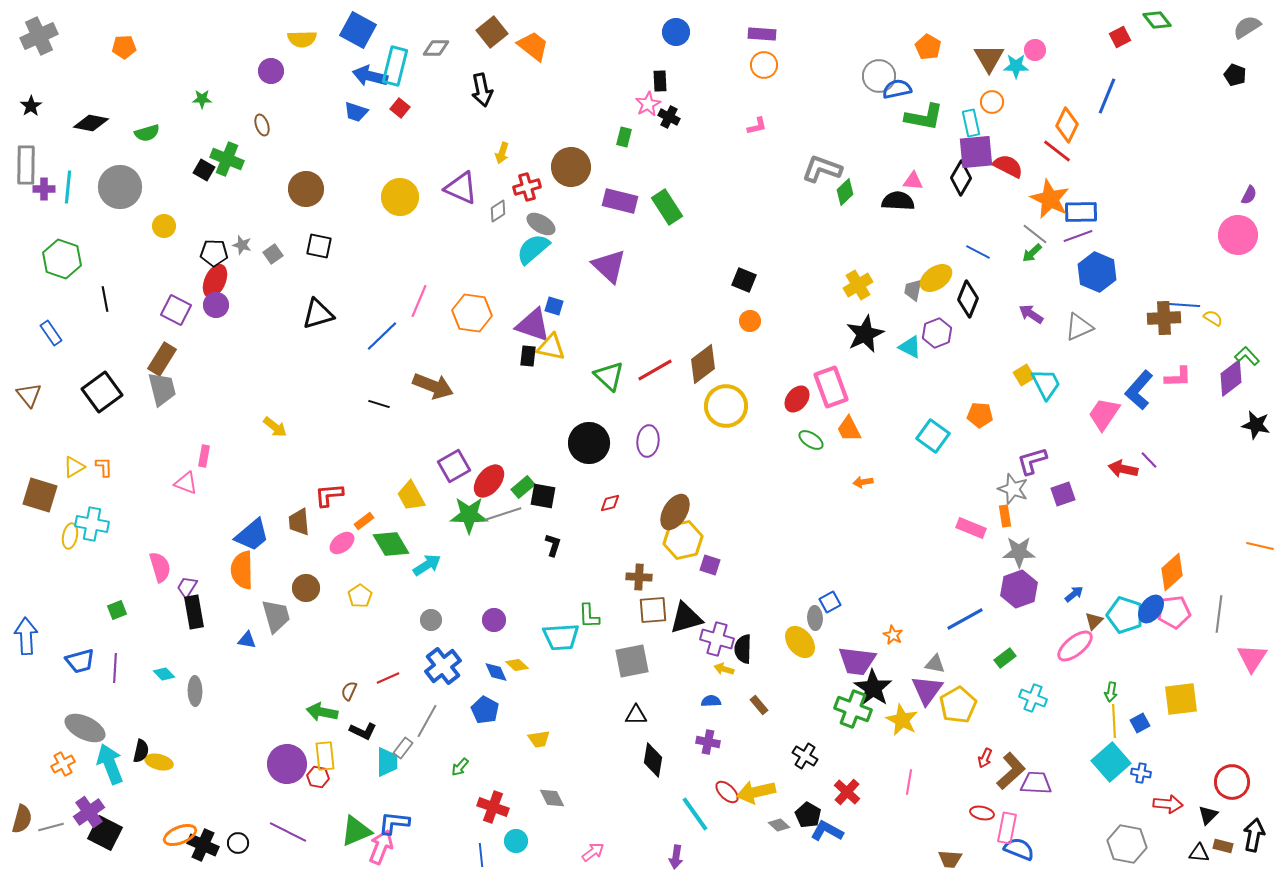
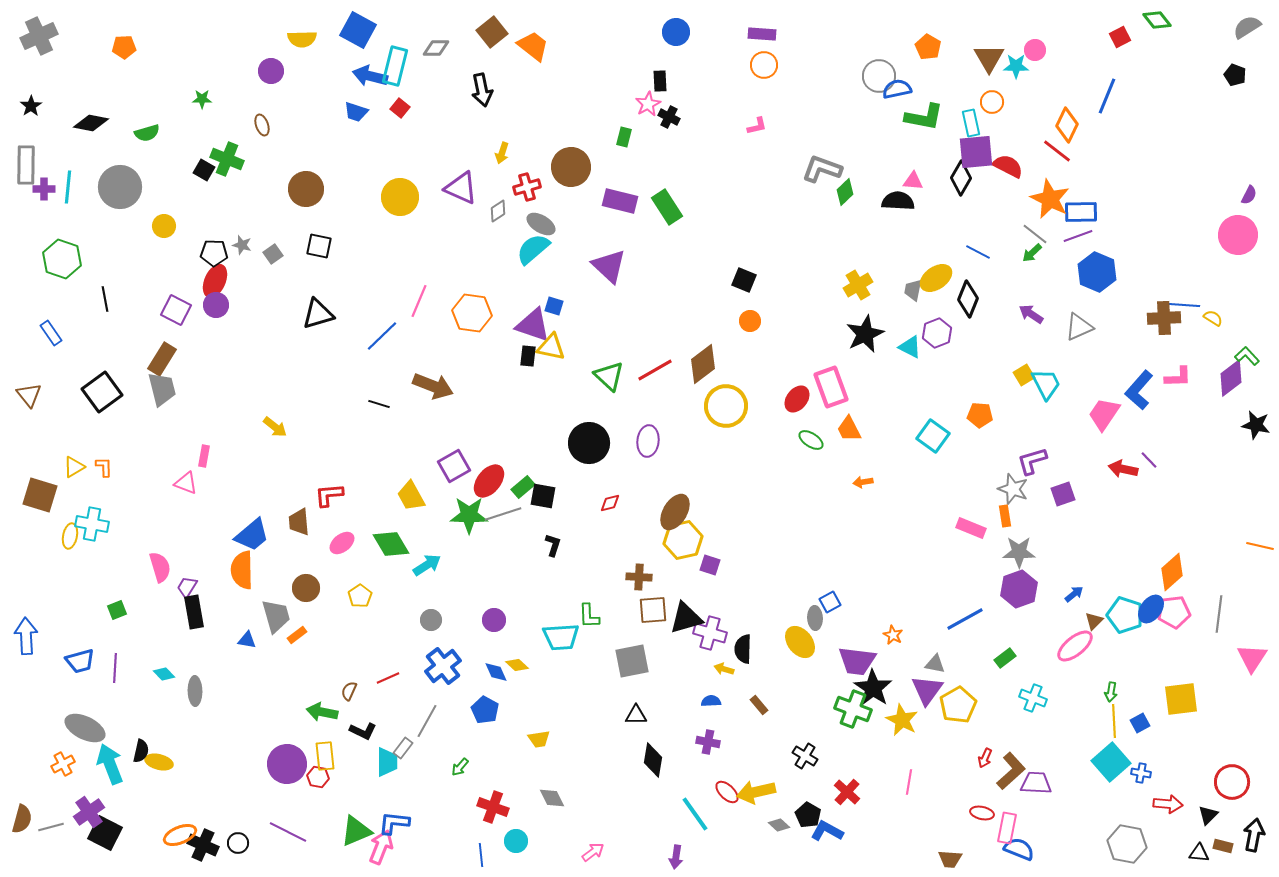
orange rectangle at (364, 521): moved 67 px left, 114 px down
purple cross at (717, 639): moved 7 px left, 6 px up
